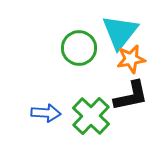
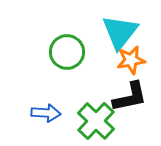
green circle: moved 12 px left, 4 px down
orange star: moved 1 px down
black L-shape: moved 1 px left, 1 px down
green cross: moved 5 px right, 5 px down
